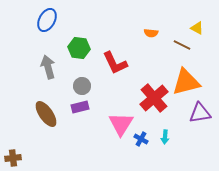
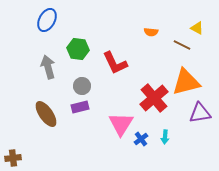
orange semicircle: moved 1 px up
green hexagon: moved 1 px left, 1 px down
blue cross: rotated 24 degrees clockwise
